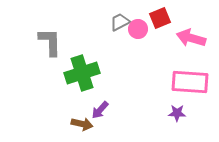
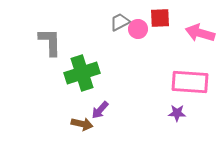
red square: rotated 20 degrees clockwise
pink arrow: moved 9 px right, 5 px up
